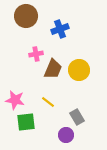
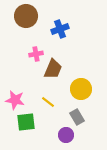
yellow circle: moved 2 px right, 19 px down
